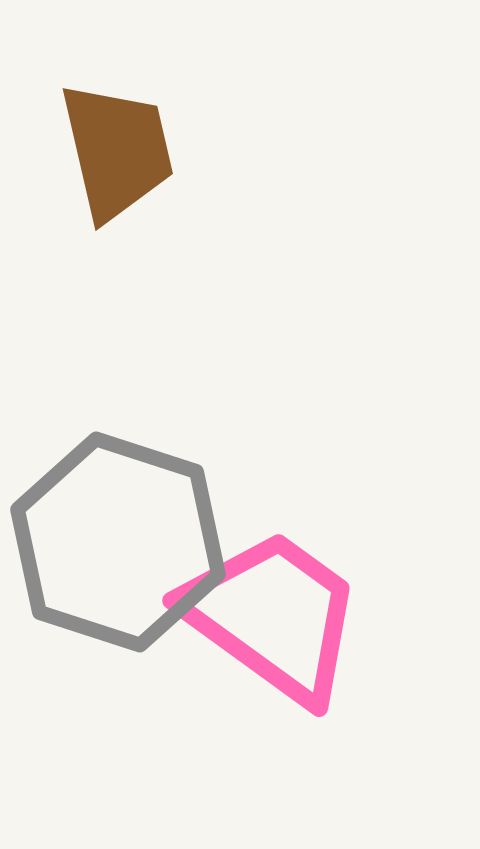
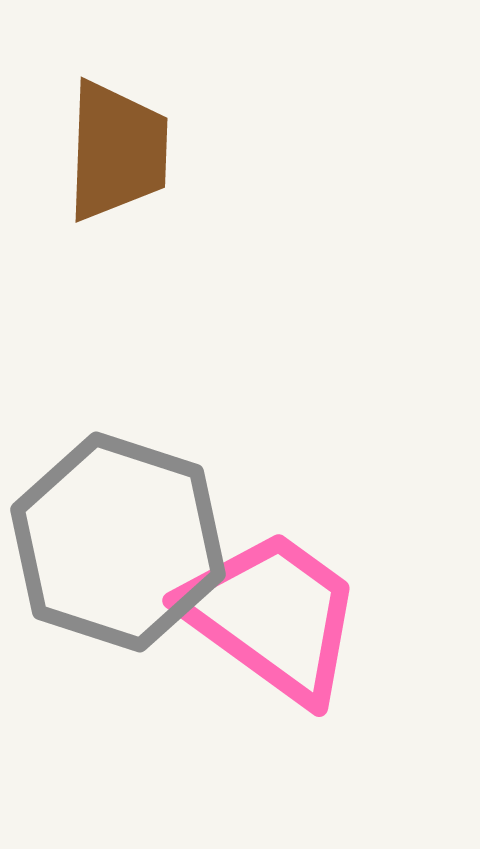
brown trapezoid: rotated 15 degrees clockwise
